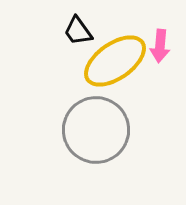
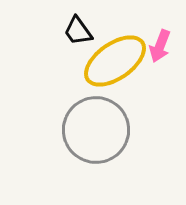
pink arrow: rotated 16 degrees clockwise
